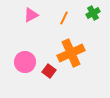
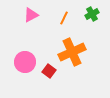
green cross: moved 1 px left, 1 px down
orange cross: moved 1 px right, 1 px up
